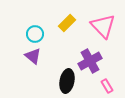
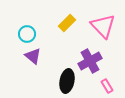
cyan circle: moved 8 px left
